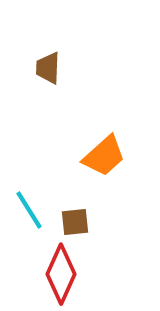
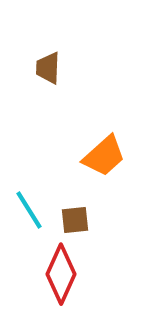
brown square: moved 2 px up
